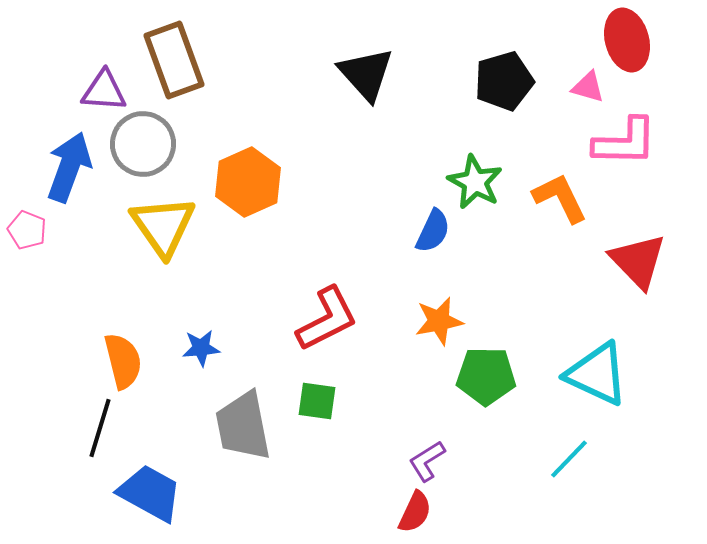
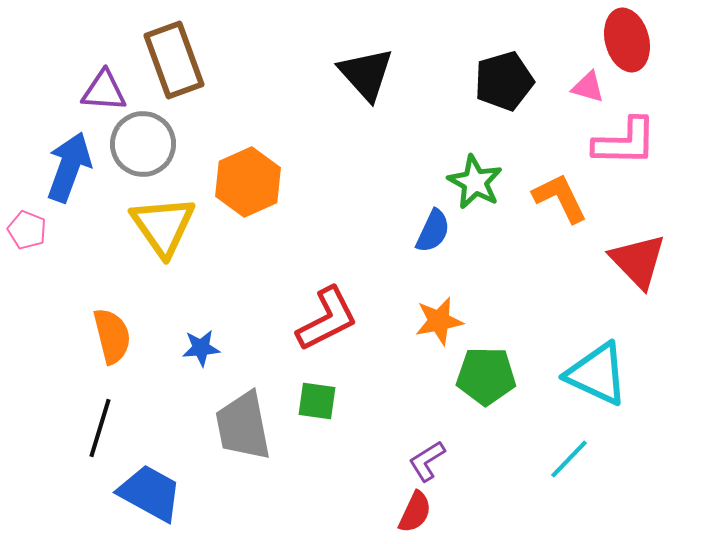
orange semicircle: moved 11 px left, 25 px up
